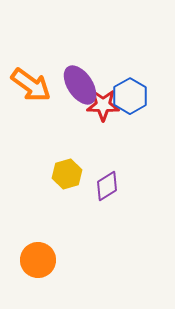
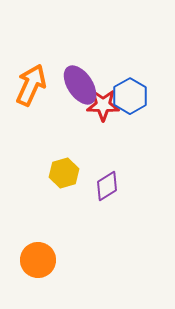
orange arrow: rotated 102 degrees counterclockwise
yellow hexagon: moved 3 px left, 1 px up
